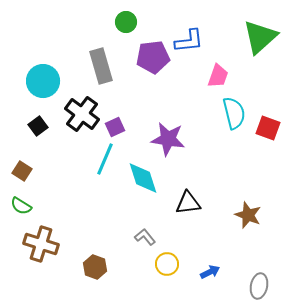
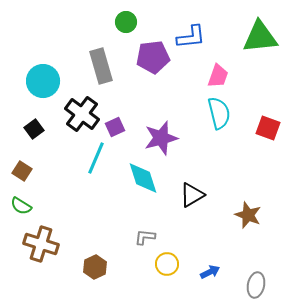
green triangle: rotated 36 degrees clockwise
blue L-shape: moved 2 px right, 4 px up
cyan semicircle: moved 15 px left
black square: moved 4 px left, 3 px down
purple star: moved 7 px left, 1 px up; rotated 24 degrees counterclockwise
cyan line: moved 9 px left, 1 px up
black triangle: moved 4 px right, 8 px up; rotated 24 degrees counterclockwise
gray L-shape: rotated 45 degrees counterclockwise
brown hexagon: rotated 15 degrees clockwise
gray ellipse: moved 3 px left, 1 px up
